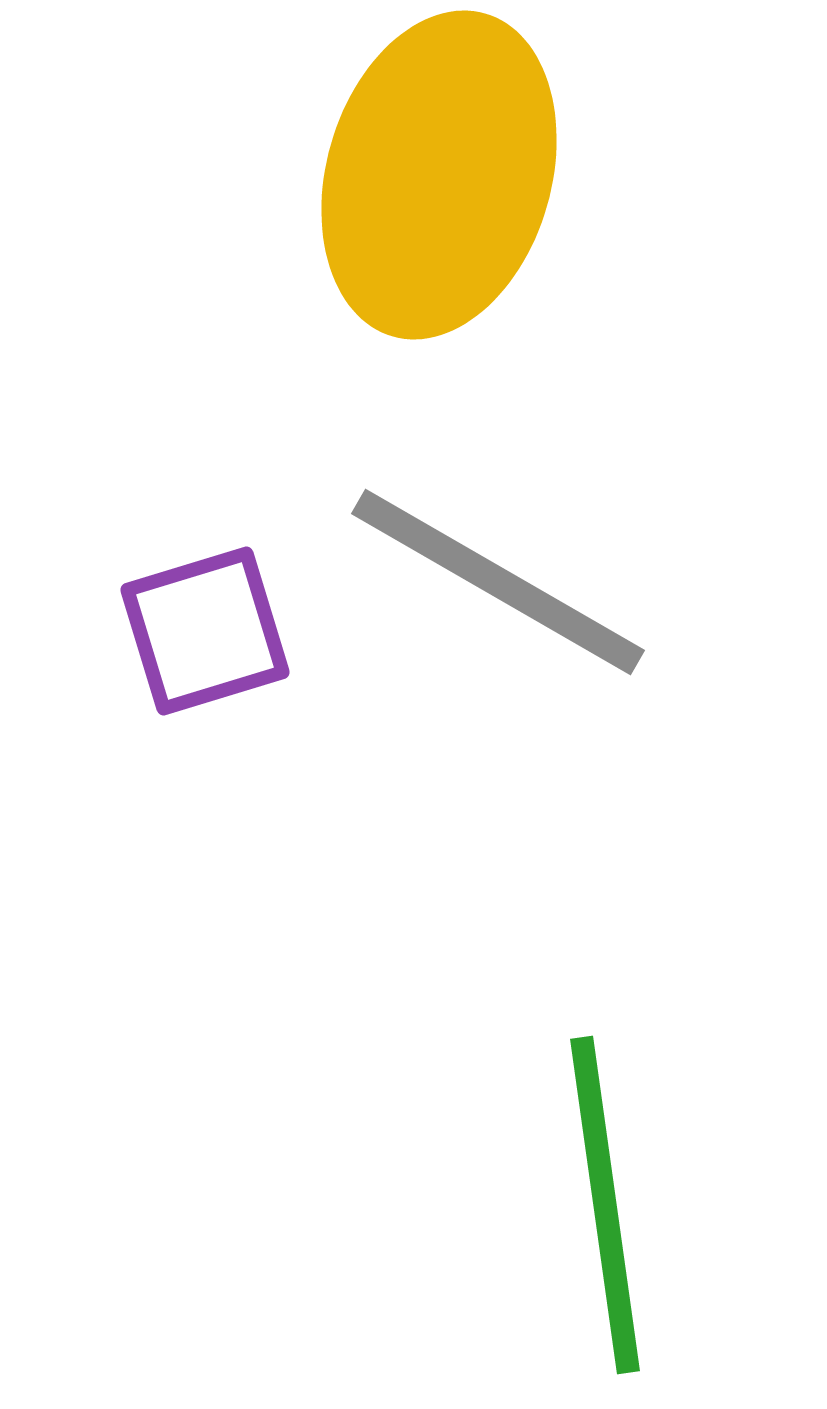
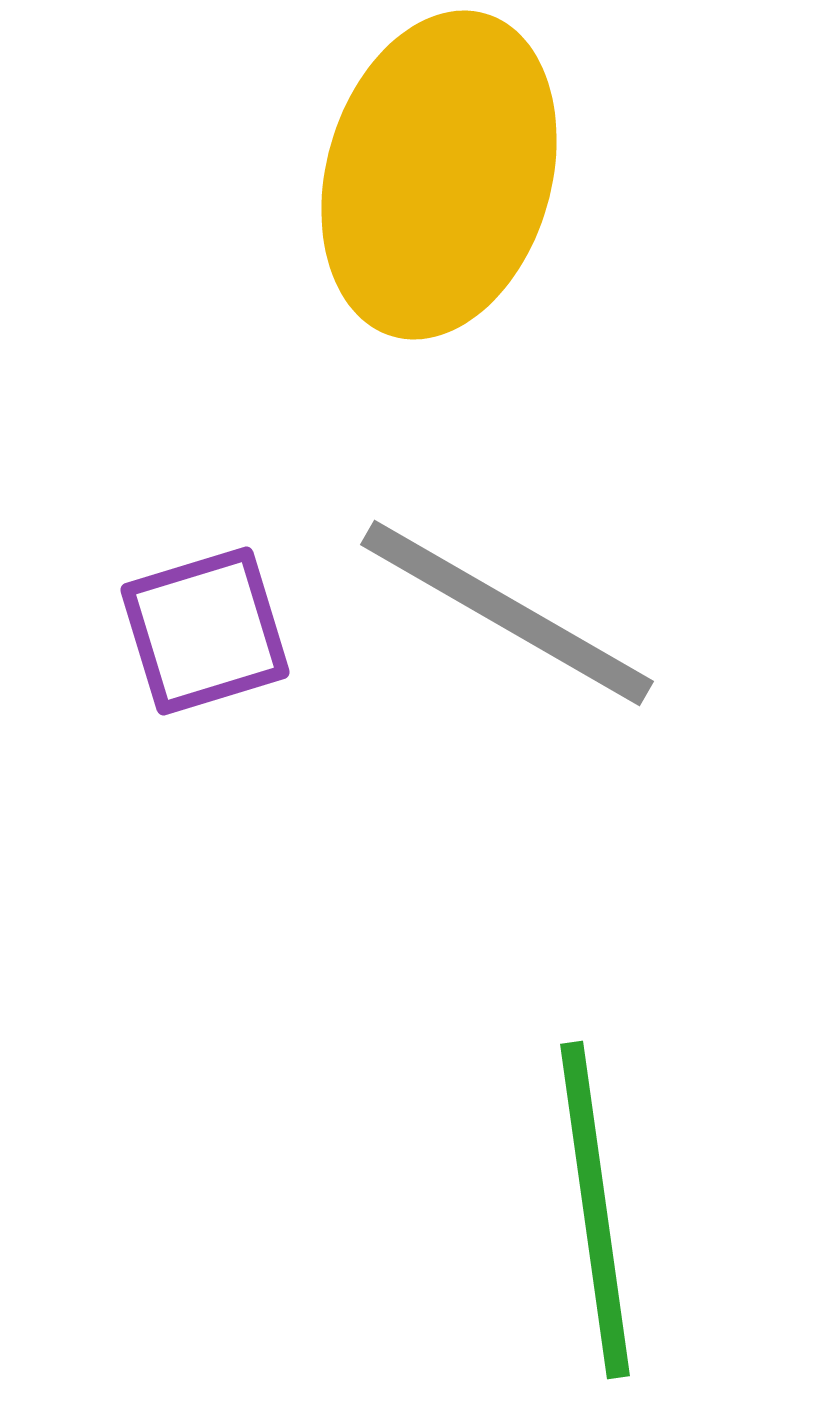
gray line: moved 9 px right, 31 px down
green line: moved 10 px left, 5 px down
